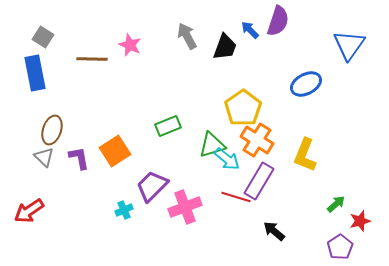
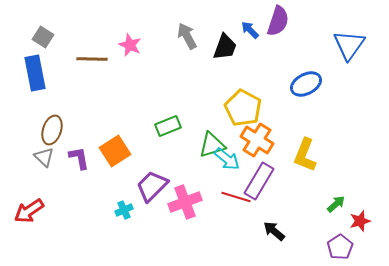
yellow pentagon: rotated 9 degrees counterclockwise
pink cross: moved 5 px up
